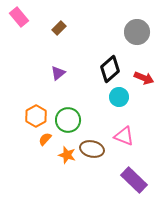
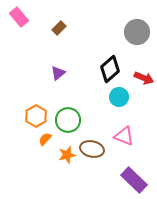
orange star: rotated 30 degrees counterclockwise
